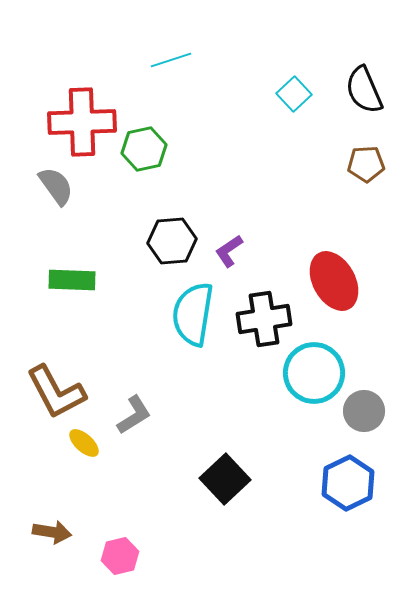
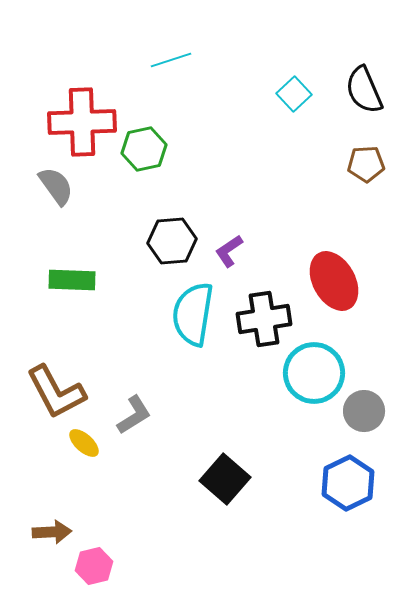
black square: rotated 6 degrees counterclockwise
brown arrow: rotated 12 degrees counterclockwise
pink hexagon: moved 26 px left, 10 px down
